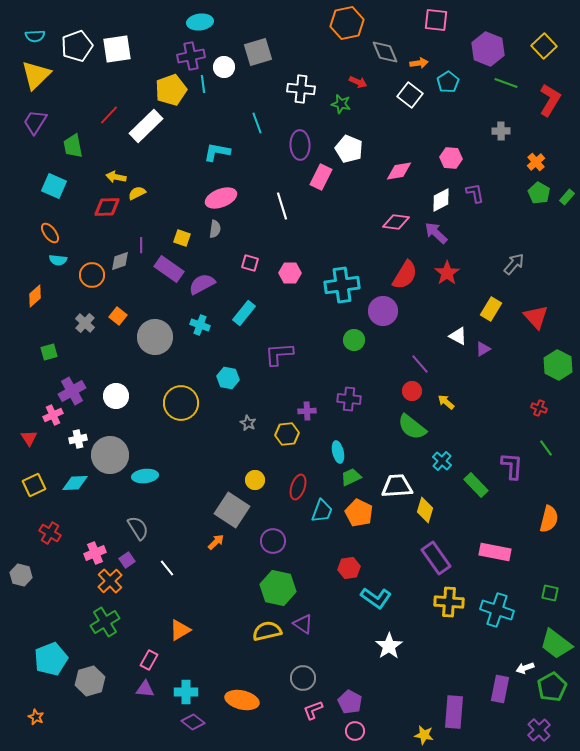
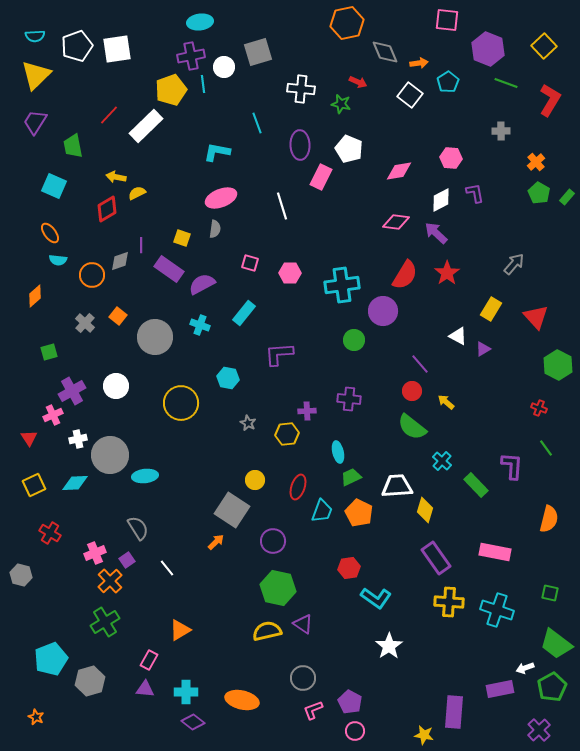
pink square at (436, 20): moved 11 px right
red diamond at (107, 207): moved 2 px down; rotated 28 degrees counterclockwise
white circle at (116, 396): moved 10 px up
purple rectangle at (500, 689): rotated 68 degrees clockwise
